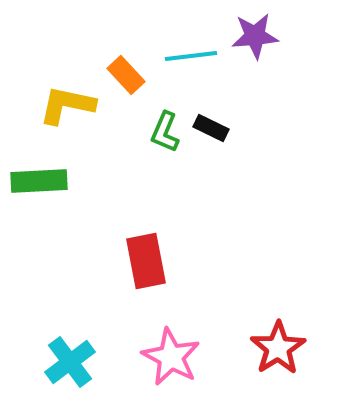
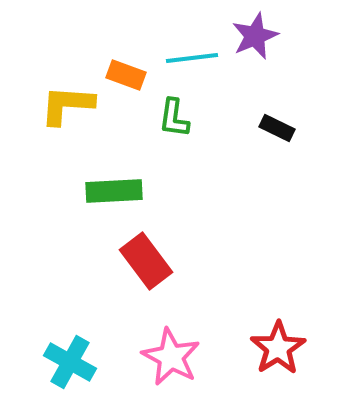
purple star: rotated 18 degrees counterclockwise
cyan line: moved 1 px right, 2 px down
orange rectangle: rotated 27 degrees counterclockwise
yellow L-shape: rotated 8 degrees counterclockwise
black rectangle: moved 66 px right
green L-shape: moved 9 px right, 14 px up; rotated 15 degrees counterclockwise
green rectangle: moved 75 px right, 10 px down
red rectangle: rotated 26 degrees counterclockwise
cyan cross: rotated 24 degrees counterclockwise
